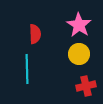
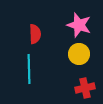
pink star: rotated 15 degrees counterclockwise
cyan line: moved 2 px right
red cross: moved 1 px left, 2 px down
